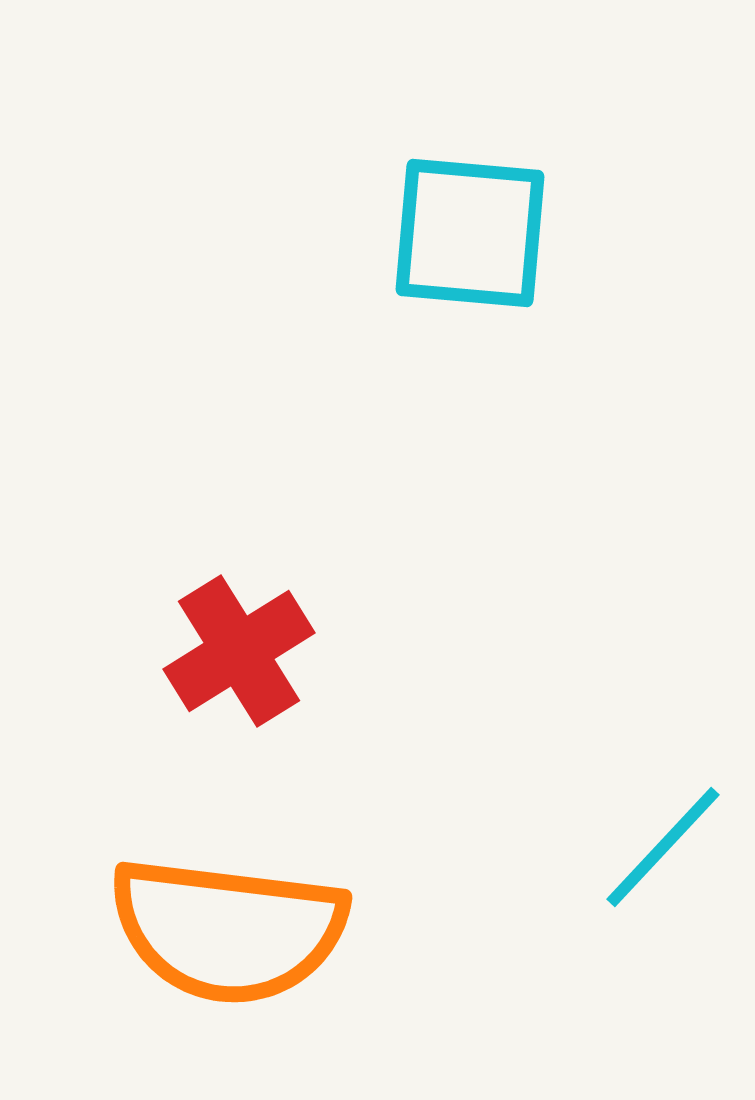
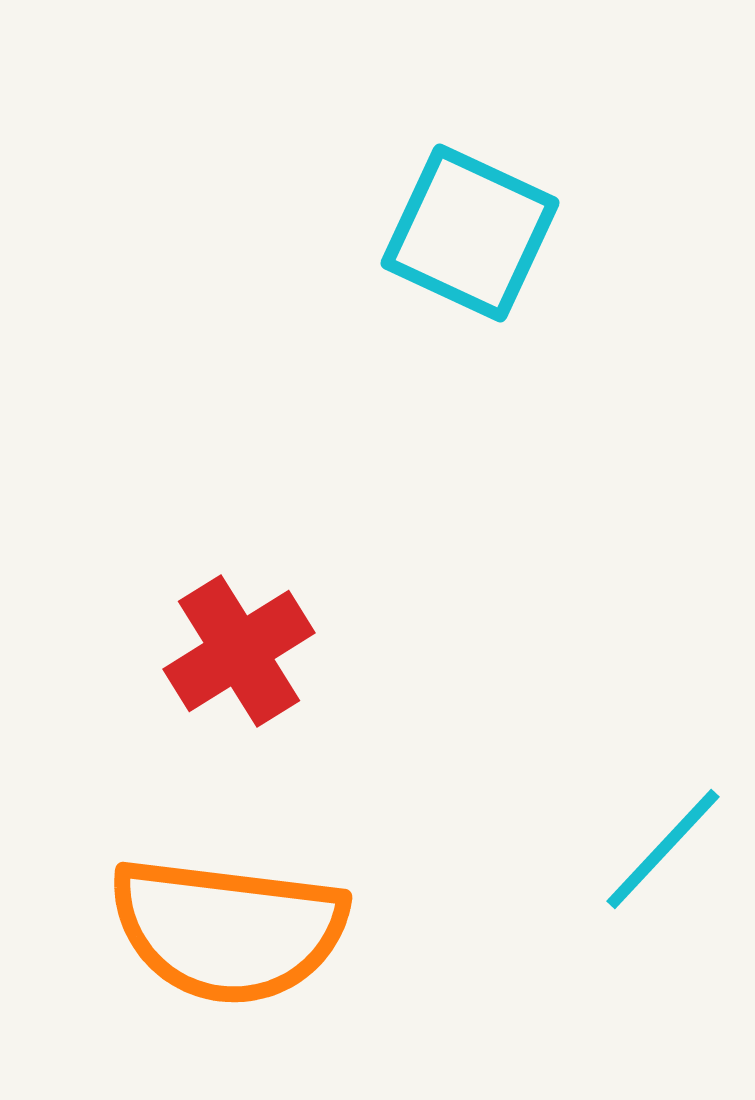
cyan square: rotated 20 degrees clockwise
cyan line: moved 2 px down
